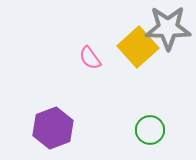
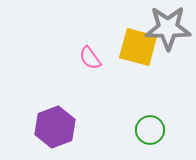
yellow square: rotated 33 degrees counterclockwise
purple hexagon: moved 2 px right, 1 px up
